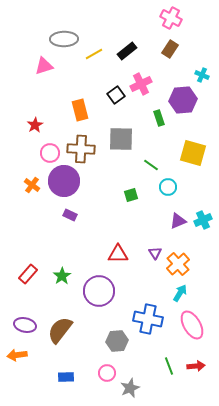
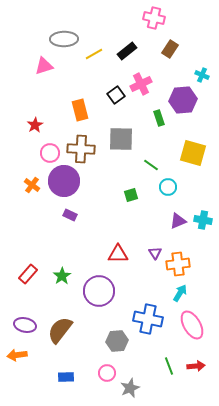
pink cross at (171, 18): moved 17 px left; rotated 15 degrees counterclockwise
cyan cross at (203, 220): rotated 36 degrees clockwise
orange cross at (178, 264): rotated 35 degrees clockwise
